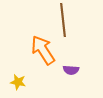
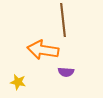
orange arrow: rotated 48 degrees counterclockwise
purple semicircle: moved 5 px left, 2 px down
